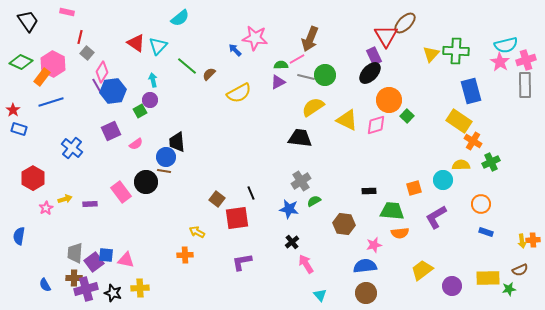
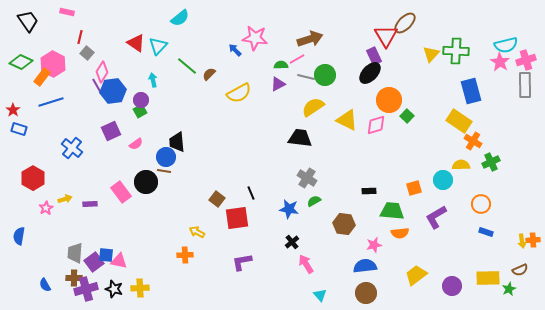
brown arrow at (310, 39): rotated 130 degrees counterclockwise
purple triangle at (278, 82): moved 2 px down
purple circle at (150, 100): moved 9 px left
gray cross at (301, 181): moved 6 px right, 3 px up; rotated 24 degrees counterclockwise
pink triangle at (126, 260): moved 7 px left, 1 px down
yellow trapezoid at (422, 270): moved 6 px left, 5 px down
green star at (509, 289): rotated 16 degrees counterclockwise
black star at (113, 293): moved 1 px right, 4 px up
